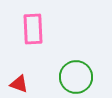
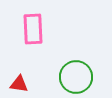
red triangle: rotated 12 degrees counterclockwise
